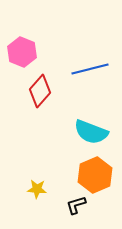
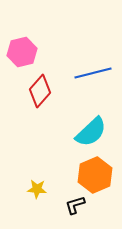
pink hexagon: rotated 24 degrees clockwise
blue line: moved 3 px right, 4 px down
cyan semicircle: rotated 64 degrees counterclockwise
black L-shape: moved 1 px left
